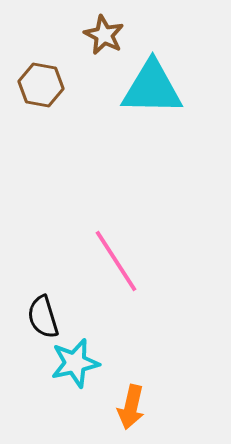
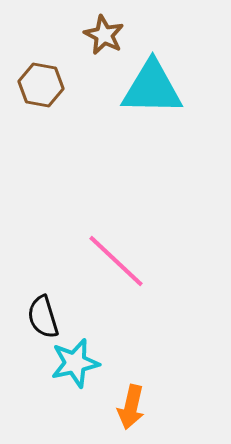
pink line: rotated 14 degrees counterclockwise
